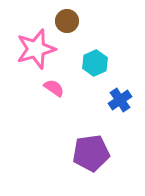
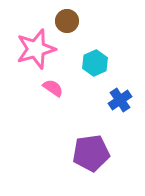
pink semicircle: moved 1 px left
